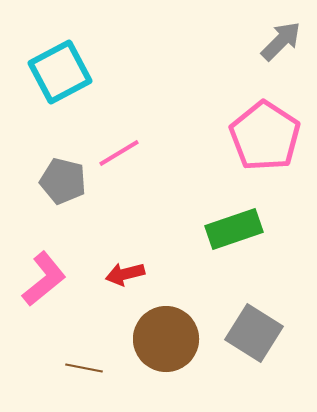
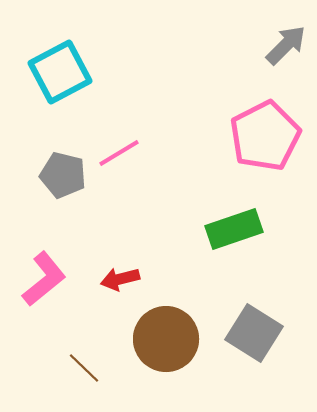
gray arrow: moved 5 px right, 4 px down
pink pentagon: rotated 12 degrees clockwise
gray pentagon: moved 6 px up
red arrow: moved 5 px left, 5 px down
brown line: rotated 33 degrees clockwise
